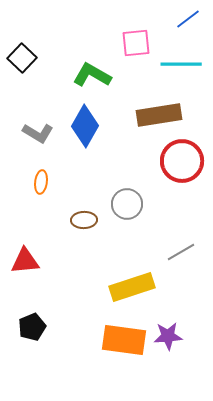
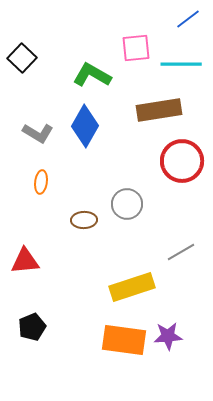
pink square: moved 5 px down
brown rectangle: moved 5 px up
